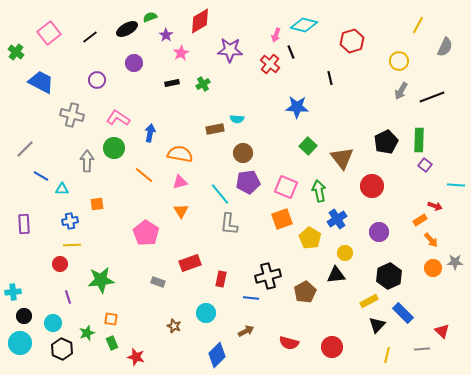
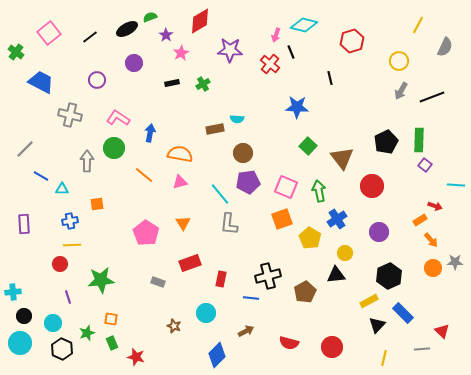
gray cross at (72, 115): moved 2 px left
orange triangle at (181, 211): moved 2 px right, 12 px down
yellow line at (387, 355): moved 3 px left, 3 px down
